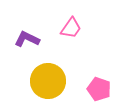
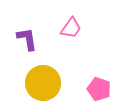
purple L-shape: rotated 55 degrees clockwise
yellow circle: moved 5 px left, 2 px down
